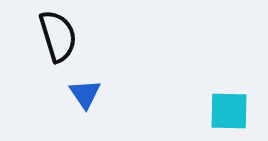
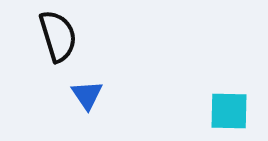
blue triangle: moved 2 px right, 1 px down
